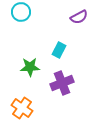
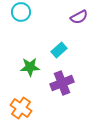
cyan rectangle: rotated 21 degrees clockwise
orange cross: moved 1 px left
